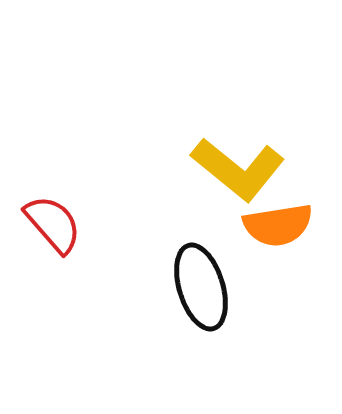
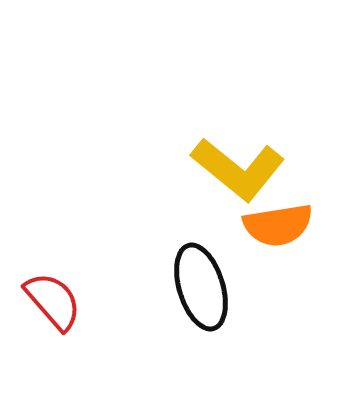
red semicircle: moved 77 px down
